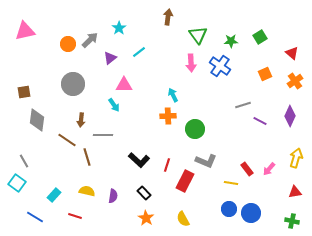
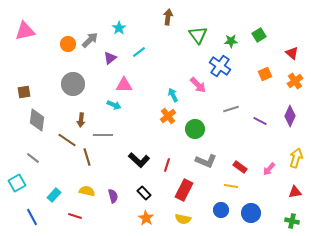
green square at (260, 37): moved 1 px left, 2 px up
pink arrow at (191, 63): moved 7 px right, 22 px down; rotated 42 degrees counterclockwise
cyan arrow at (114, 105): rotated 32 degrees counterclockwise
gray line at (243, 105): moved 12 px left, 4 px down
orange cross at (168, 116): rotated 35 degrees counterclockwise
gray line at (24, 161): moved 9 px right, 3 px up; rotated 24 degrees counterclockwise
red rectangle at (247, 169): moved 7 px left, 2 px up; rotated 16 degrees counterclockwise
red rectangle at (185, 181): moved 1 px left, 9 px down
cyan square at (17, 183): rotated 24 degrees clockwise
yellow line at (231, 183): moved 3 px down
purple semicircle at (113, 196): rotated 24 degrees counterclockwise
blue circle at (229, 209): moved 8 px left, 1 px down
blue line at (35, 217): moved 3 px left; rotated 30 degrees clockwise
yellow semicircle at (183, 219): rotated 49 degrees counterclockwise
